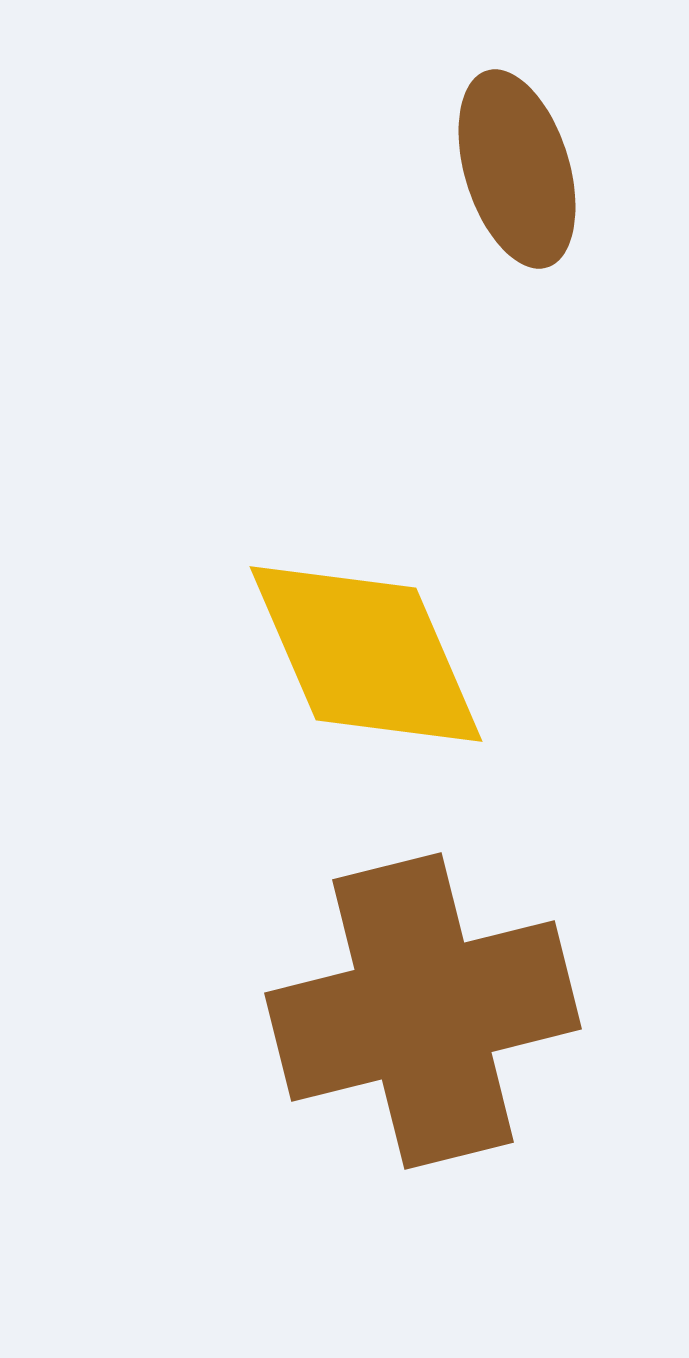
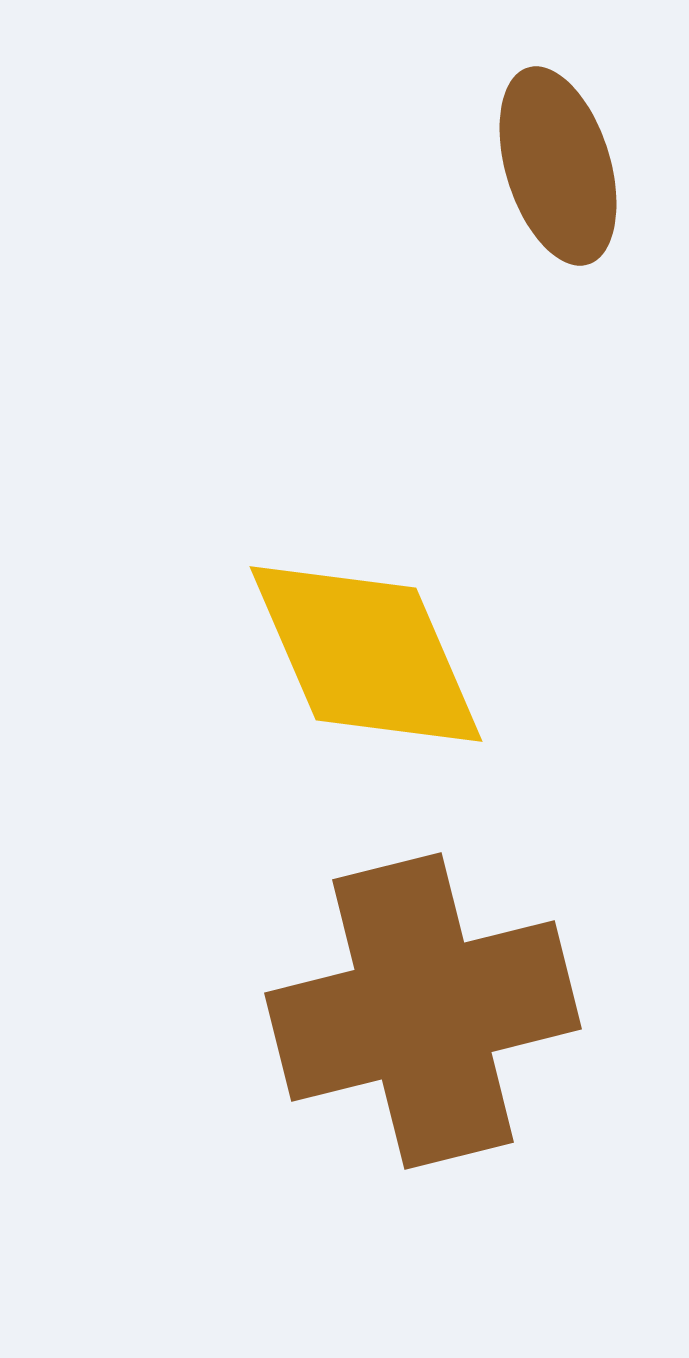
brown ellipse: moved 41 px right, 3 px up
